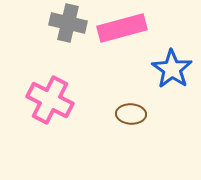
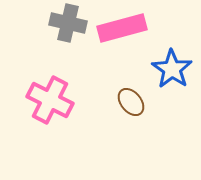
brown ellipse: moved 12 px up; rotated 48 degrees clockwise
